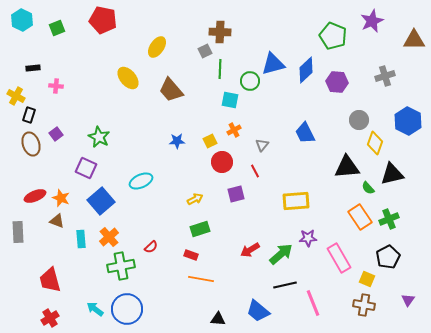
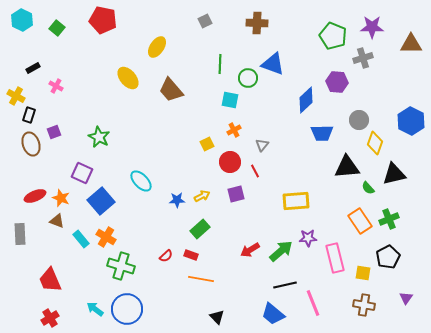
purple star at (372, 21): moved 6 px down; rotated 25 degrees clockwise
green square at (57, 28): rotated 28 degrees counterclockwise
brown cross at (220, 32): moved 37 px right, 9 px up
brown triangle at (414, 40): moved 3 px left, 4 px down
gray square at (205, 51): moved 30 px up
blue triangle at (273, 64): rotated 35 degrees clockwise
black rectangle at (33, 68): rotated 24 degrees counterclockwise
green line at (220, 69): moved 5 px up
blue diamond at (306, 70): moved 30 px down
gray cross at (385, 76): moved 22 px left, 18 px up
green circle at (250, 81): moved 2 px left, 3 px up
pink cross at (56, 86): rotated 24 degrees clockwise
blue hexagon at (408, 121): moved 3 px right
blue trapezoid at (305, 133): moved 17 px right; rotated 65 degrees counterclockwise
purple square at (56, 134): moved 2 px left, 2 px up; rotated 16 degrees clockwise
blue star at (177, 141): moved 59 px down
yellow square at (210, 141): moved 3 px left, 3 px down
red circle at (222, 162): moved 8 px right
purple square at (86, 168): moved 4 px left, 5 px down
black triangle at (392, 174): moved 2 px right
cyan ellipse at (141, 181): rotated 70 degrees clockwise
yellow arrow at (195, 199): moved 7 px right, 3 px up
orange rectangle at (360, 217): moved 4 px down
green rectangle at (200, 229): rotated 24 degrees counterclockwise
gray rectangle at (18, 232): moved 2 px right, 2 px down
orange cross at (109, 237): moved 3 px left; rotated 18 degrees counterclockwise
cyan rectangle at (81, 239): rotated 36 degrees counterclockwise
red semicircle at (151, 247): moved 15 px right, 9 px down
green arrow at (281, 254): moved 3 px up
pink rectangle at (339, 258): moved 4 px left; rotated 16 degrees clockwise
green cross at (121, 266): rotated 28 degrees clockwise
yellow square at (367, 279): moved 4 px left, 6 px up; rotated 14 degrees counterclockwise
red trapezoid at (50, 280): rotated 8 degrees counterclockwise
purple triangle at (408, 300): moved 2 px left, 2 px up
blue trapezoid at (258, 311): moved 15 px right, 3 px down
black triangle at (218, 319): moved 1 px left, 2 px up; rotated 42 degrees clockwise
